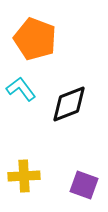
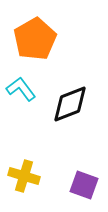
orange pentagon: rotated 21 degrees clockwise
black diamond: moved 1 px right
yellow cross: rotated 20 degrees clockwise
